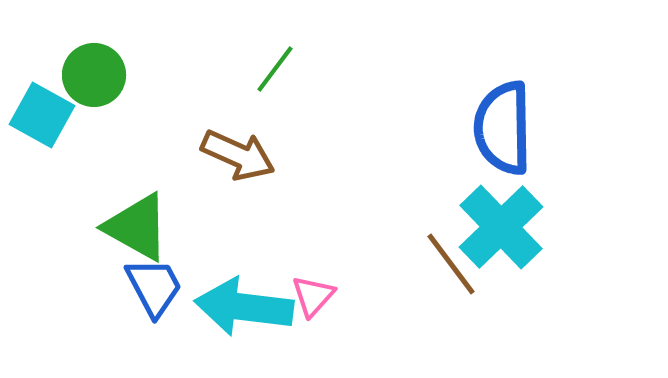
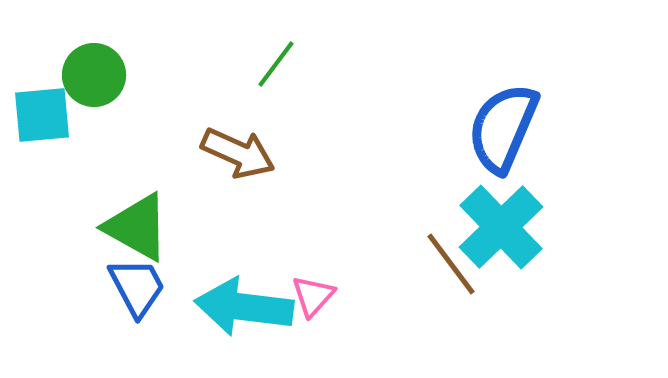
green line: moved 1 px right, 5 px up
cyan square: rotated 34 degrees counterclockwise
blue semicircle: rotated 24 degrees clockwise
brown arrow: moved 2 px up
blue trapezoid: moved 17 px left
